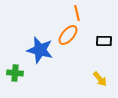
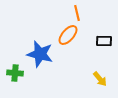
blue star: moved 4 px down
